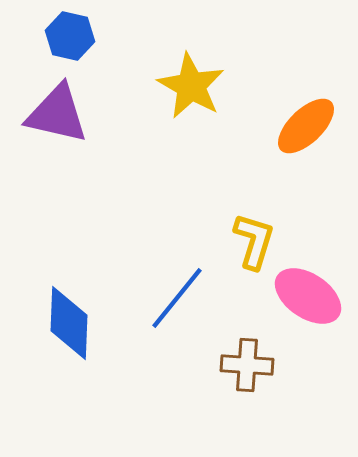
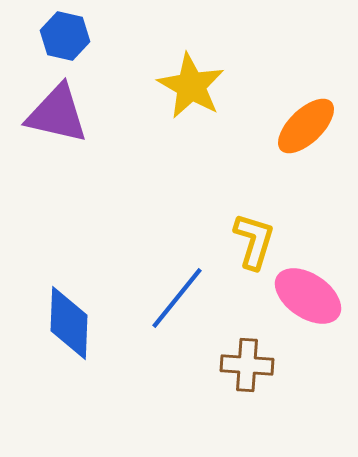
blue hexagon: moved 5 px left
